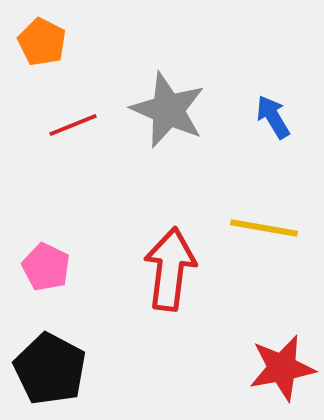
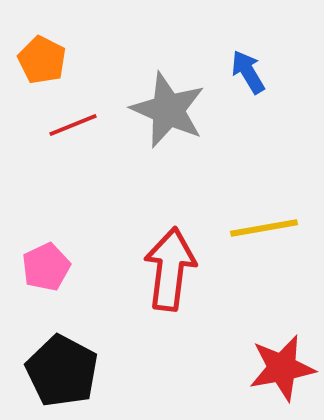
orange pentagon: moved 18 px down
blue arrow: moved 25 px left, 45 px up
yellow line: rotated 20 degrees counterclockwise
pink pentagon: rotated 21 degrees clockwise
black pentagon: moved 12 px right, 2 px down
